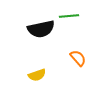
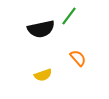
green line: rotated 48 degrees counterclockwise
yellow semicircle: moved 6 px right
